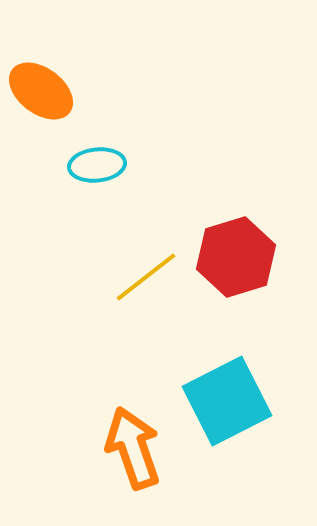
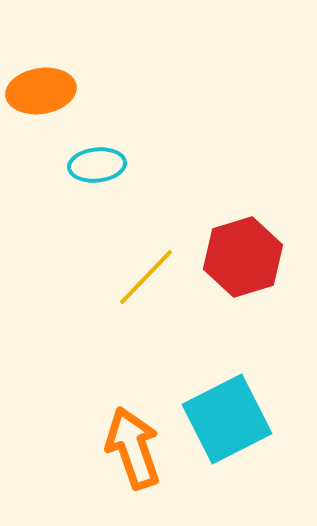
orange ellipse: rotated 46 degrees counterclockwise
red hexagon: moved 7 px right
yellow line: rotated 8 degrees counterclockwise
cyan square: moved 18 px down
